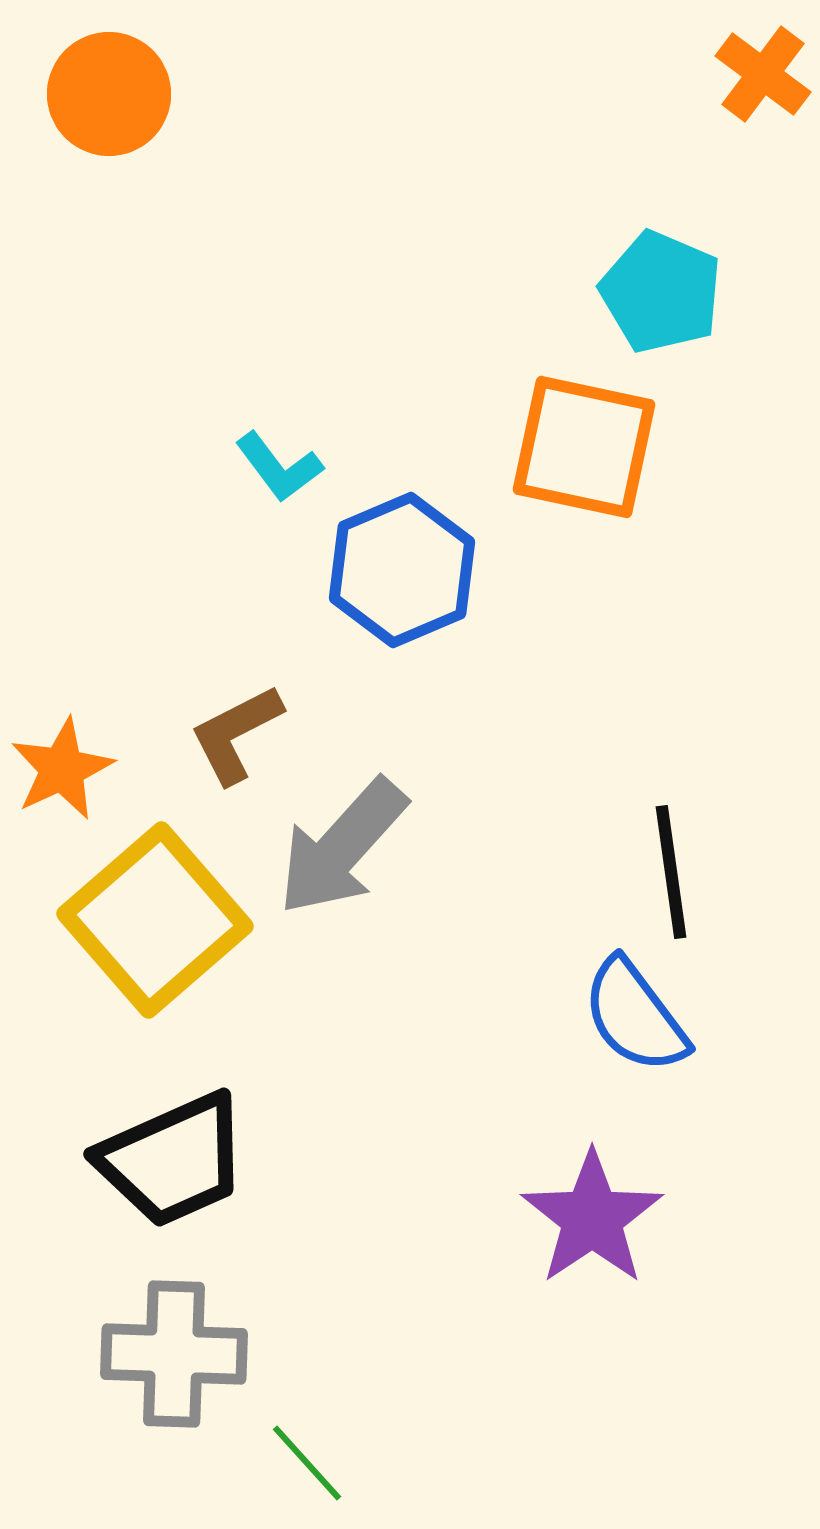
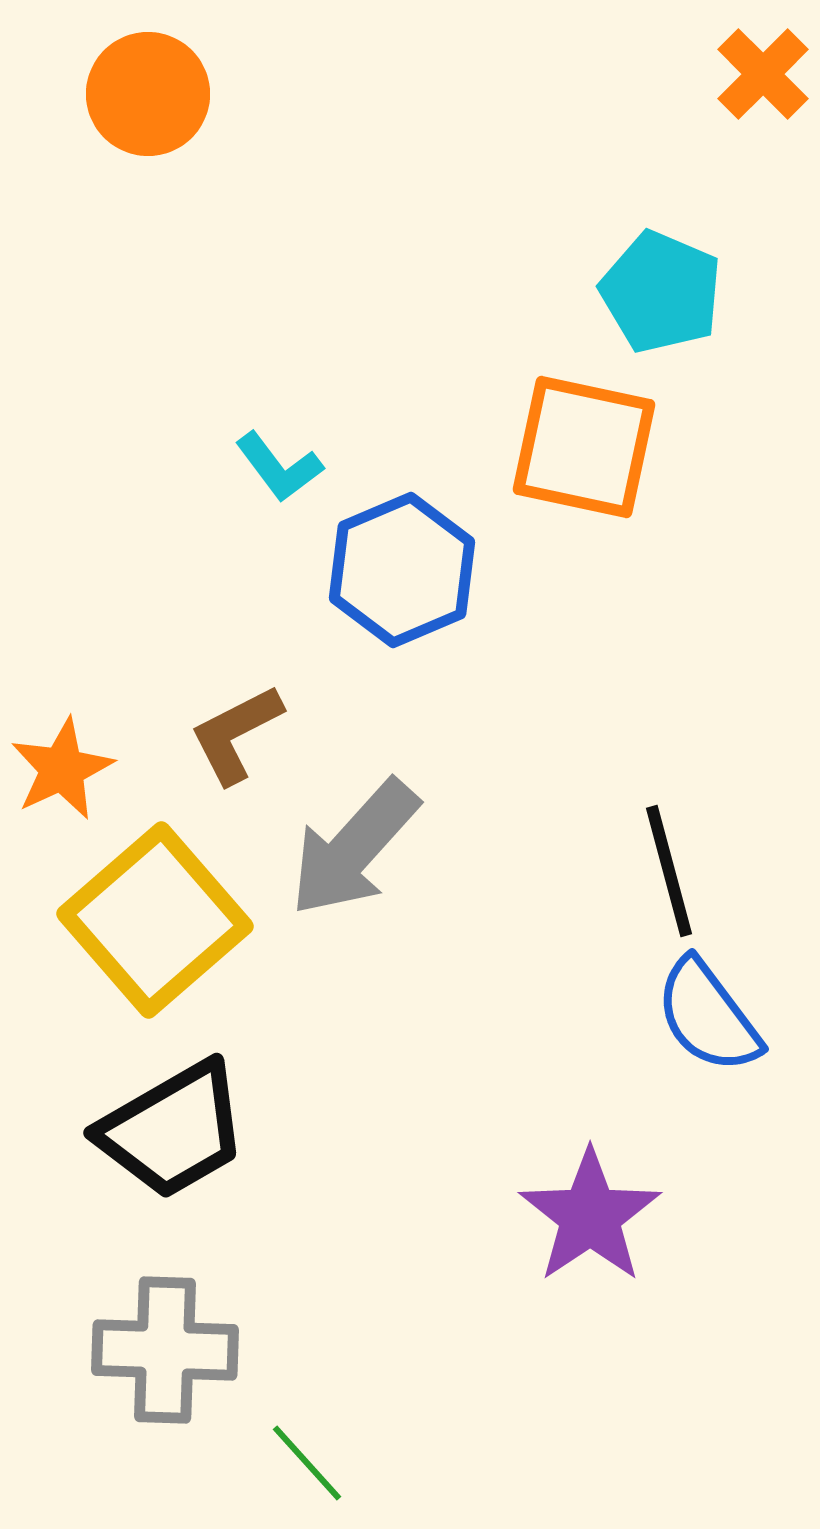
orange cross: rotated 8 degrees clockwise
orange circle: moved 39 px right
gray arrow: moved 12 px right, 1 px down
black line: moved 2 px left, 1 px up; rotated 7 degrees counterclockwise
blue semicircle: moved 73 px right
black trapezoid: moved 30 px up; rotated 6 degrees counterclockwise
purple star: moved 2 px left, 2 px up
gray cross: moved 9 px left, 4 px up
